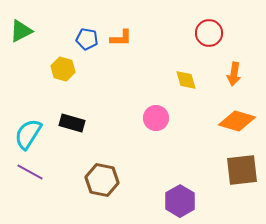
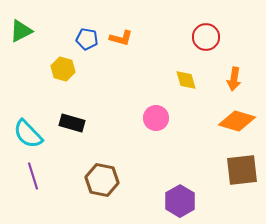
red circle: moved 3 px left, 4 px down
orange L-shape: rotated 15 degrees clockwise
orange arrow: moved 5 px down
cyan semicircle: rotated 76 degrees counterclockwise
purple line: moved 3 px right, 4 px down; rotated 44 degrees clockwise
